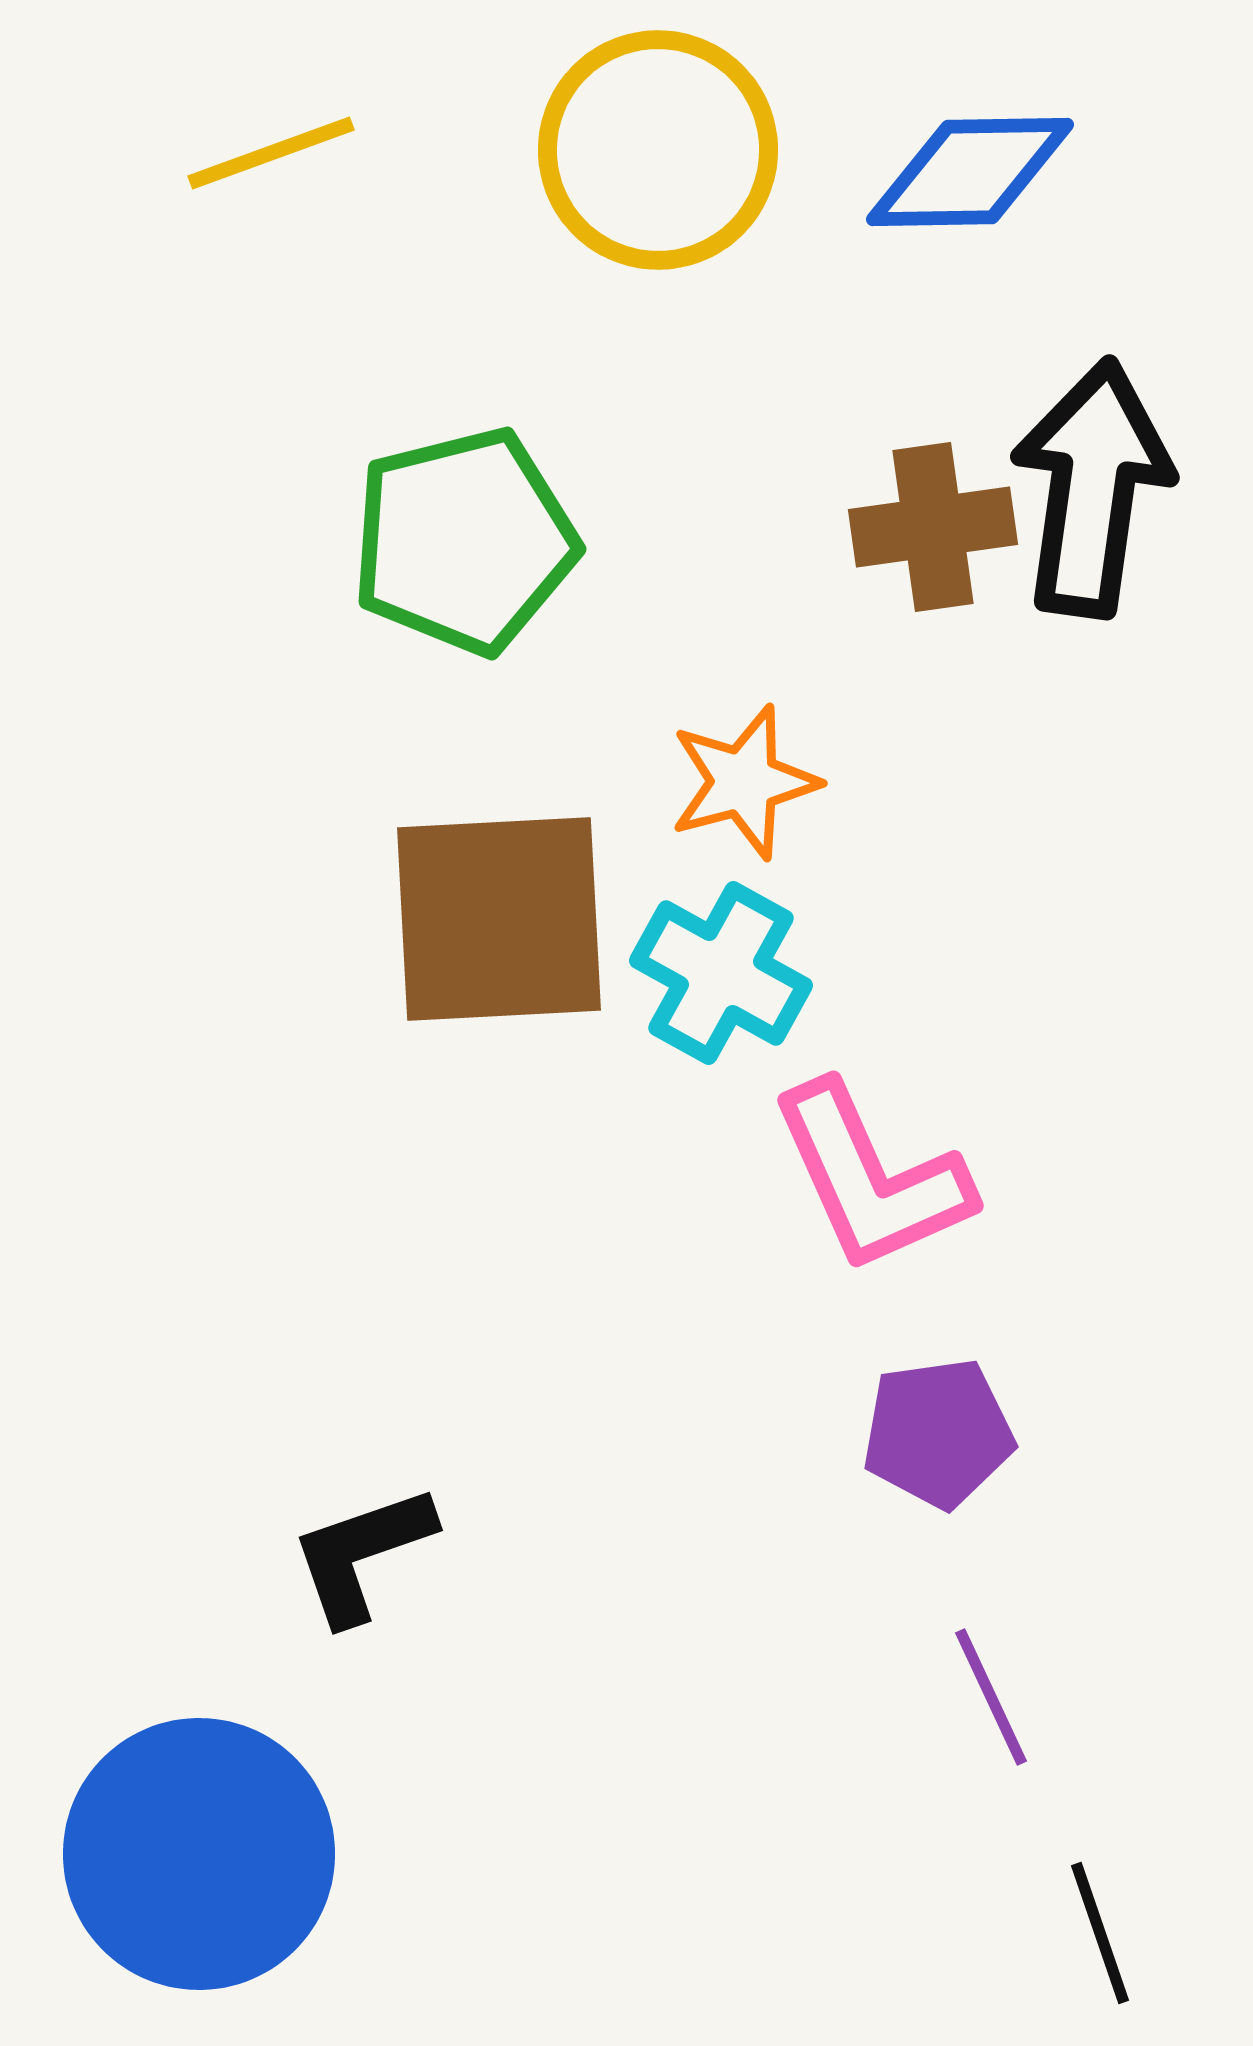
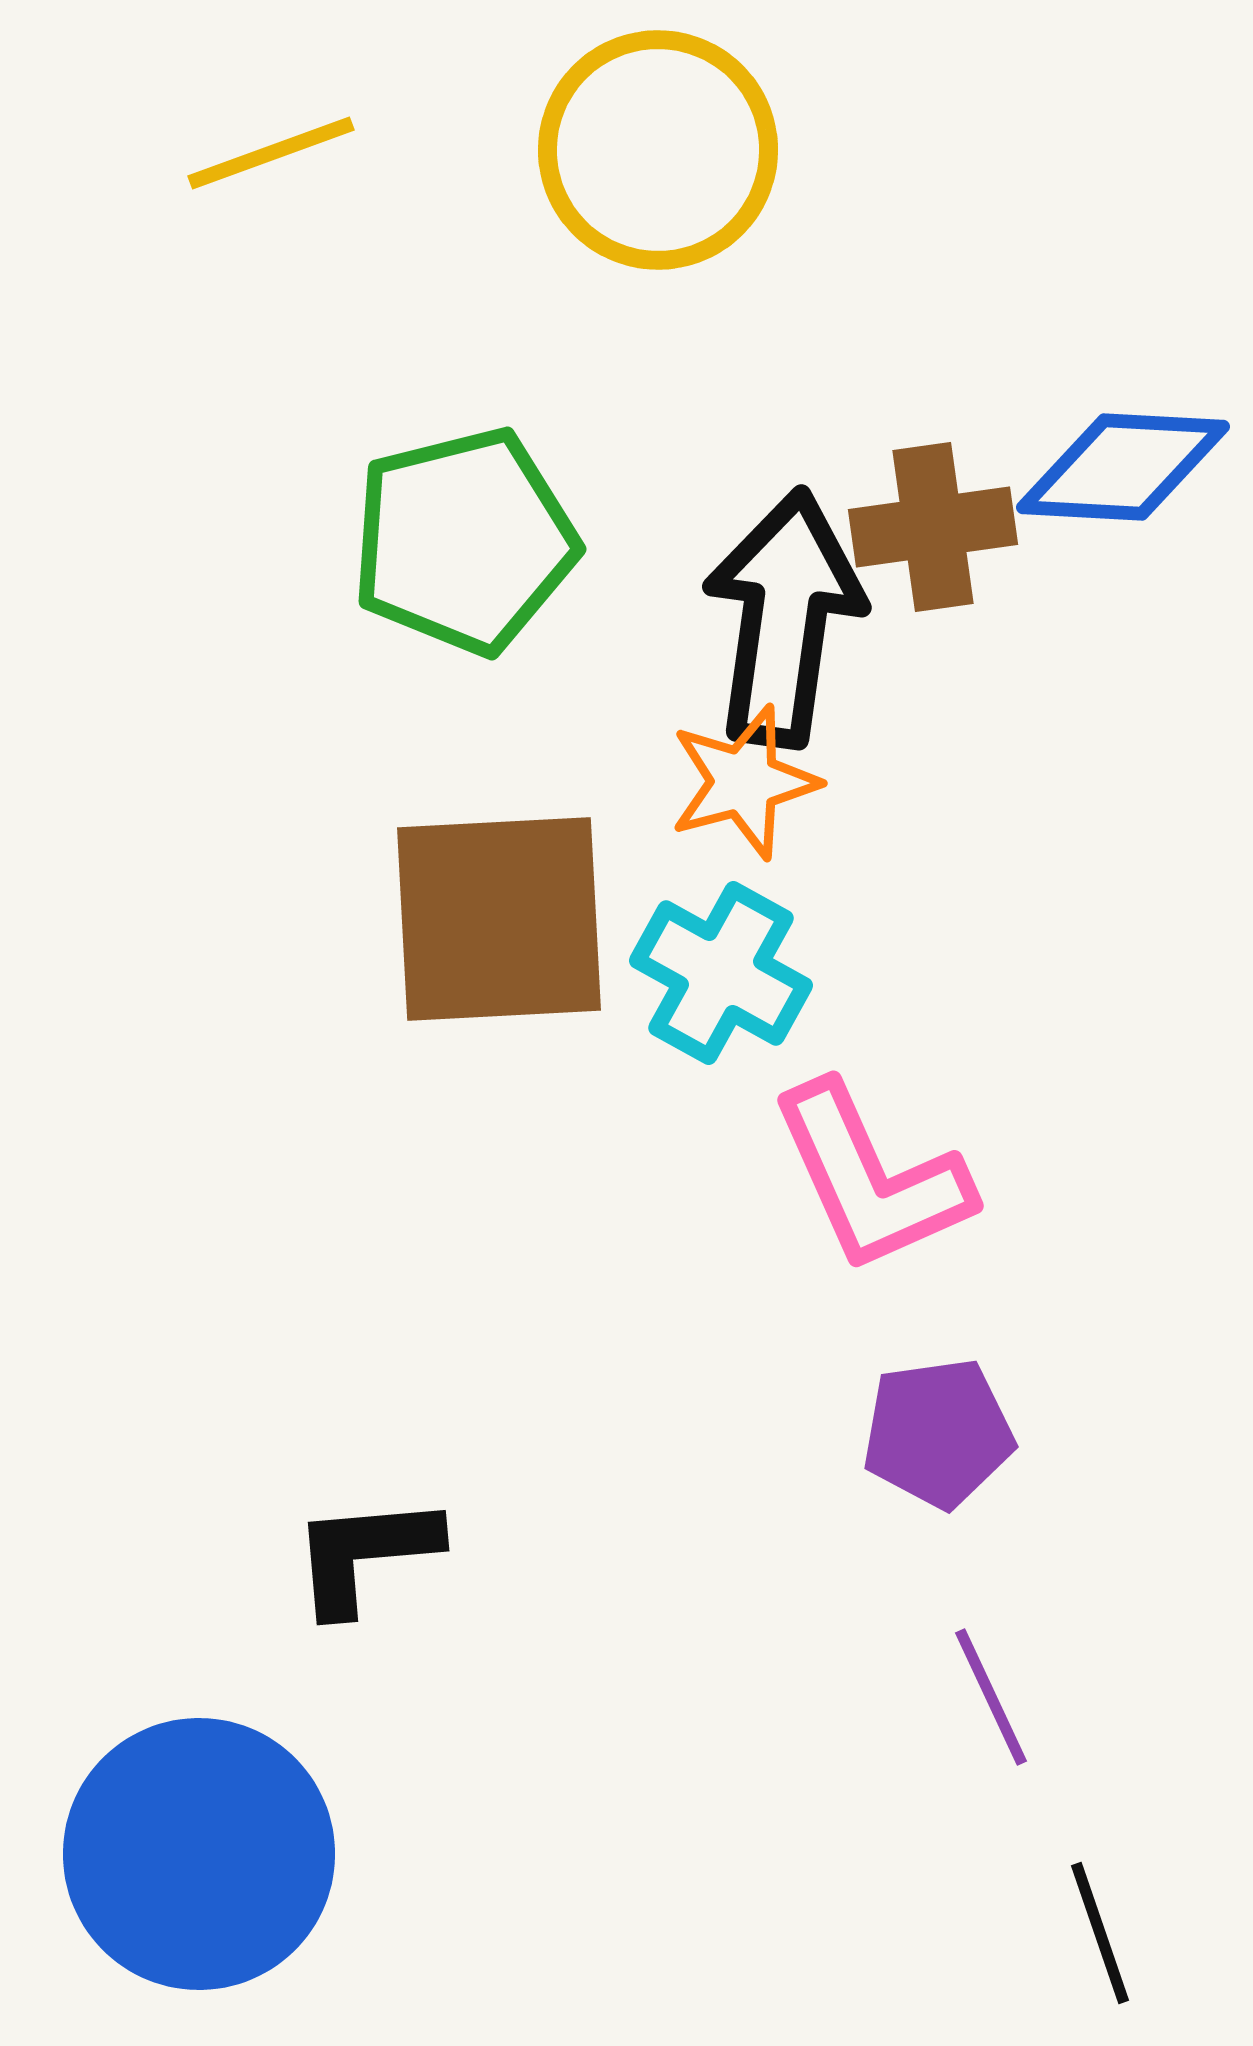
blue diamond: moved 153 px right, 295 px down; rotated 4 degrees clockwise
black arrow: moved 308 px left, 130 px down
black L-shape: moved 3 px right; rotated 14 degrees clockwise
